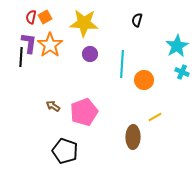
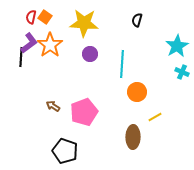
orange square: rotated 24 degrees counterclockwise
purple L-shape: rotated 45 degrees clockwise
orange circle: moved 7 px left, 12 px down
